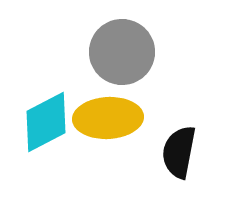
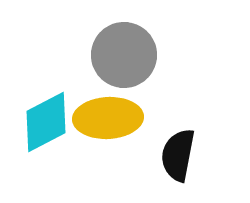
gray circle: moved 2 px right, 3 px down
black semicircle: moved 1 px left, 3 px down
